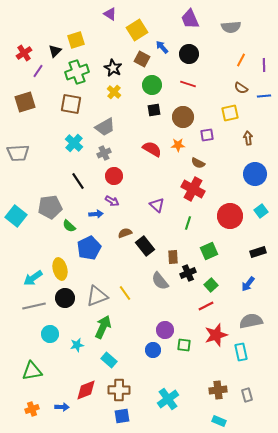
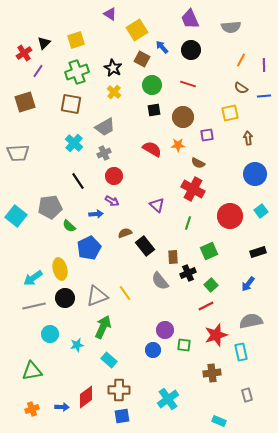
black triangle at (55, 51): moved 11 px left, 8 px up
black circle at (189, 54): moved 2 px right, 4 px up
red diamond at (86, 390): moved 7 px down; rotated 15 degrees counterclockwise
brown cross at (218, 390): moved 6 px left, 17 px up
